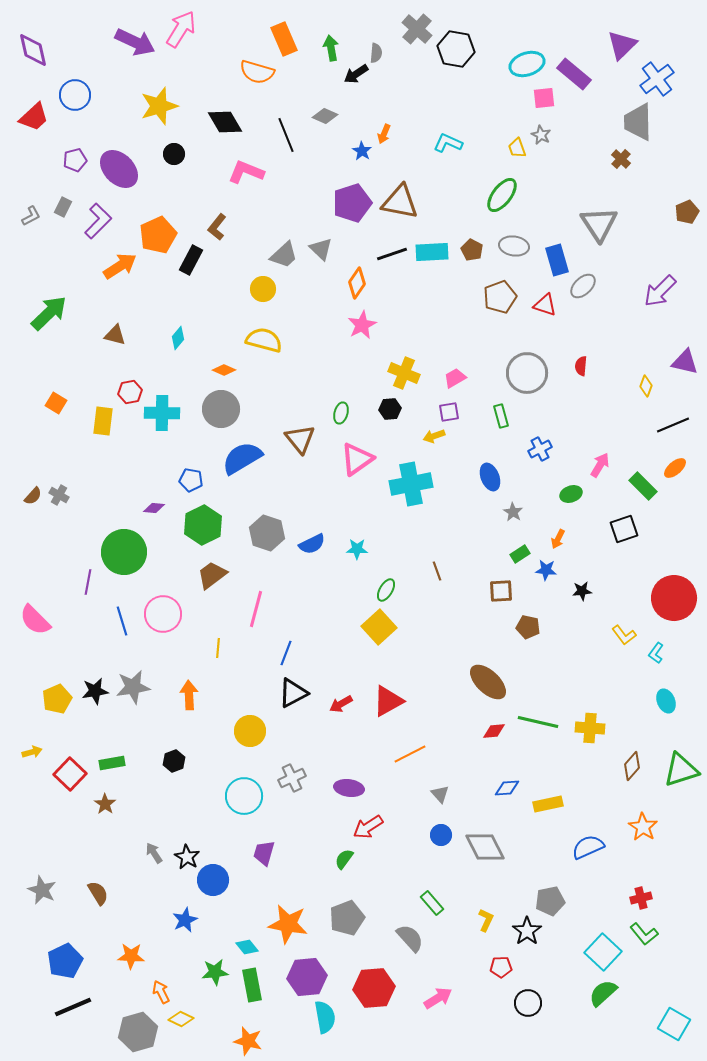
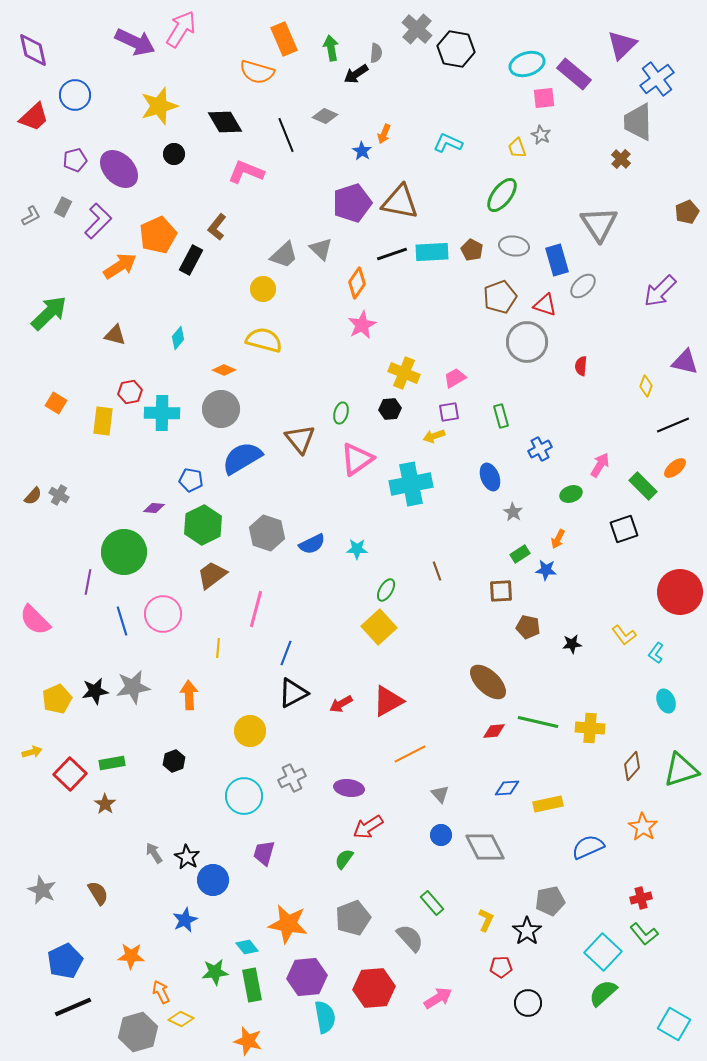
gray circle at (527, 373): moved 31 px up
black star at (582, 591): moved 10 px left, 53 px down
red circle at (674, 598): moved 6 px right, 6 px up
gray pentagon at (347, 918): moved 6 px right
